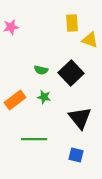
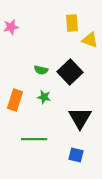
black square: moved 1 px left, 1 px up
orange rectangle: rotated 35 degrees counterclockwise
black triangle: rotated 10 degrees clockwise
